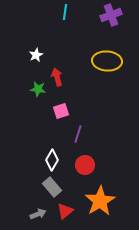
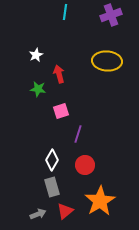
red arrow: moved 2 px right, 3 px up
gray rectangle: rotated 24 degrees clockwise
